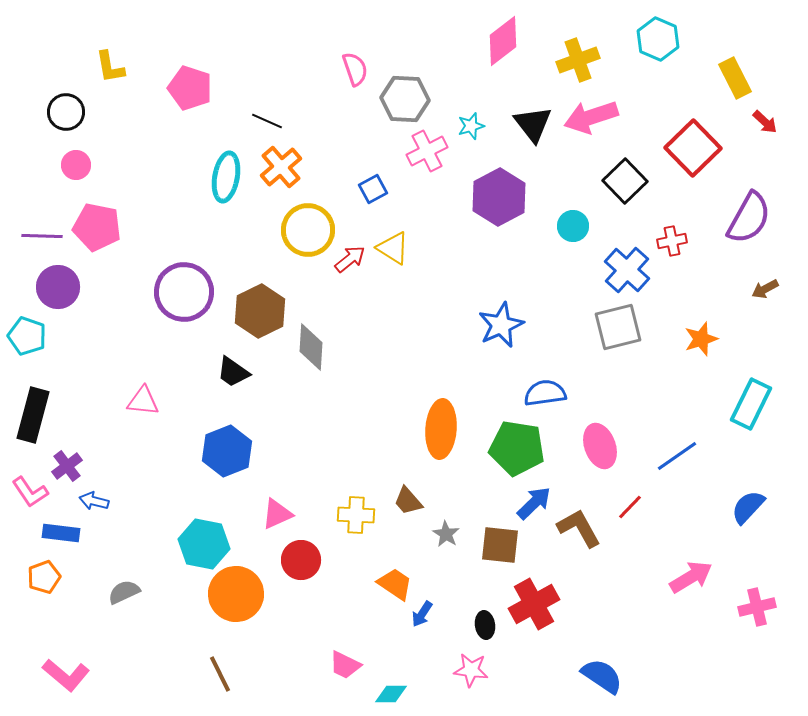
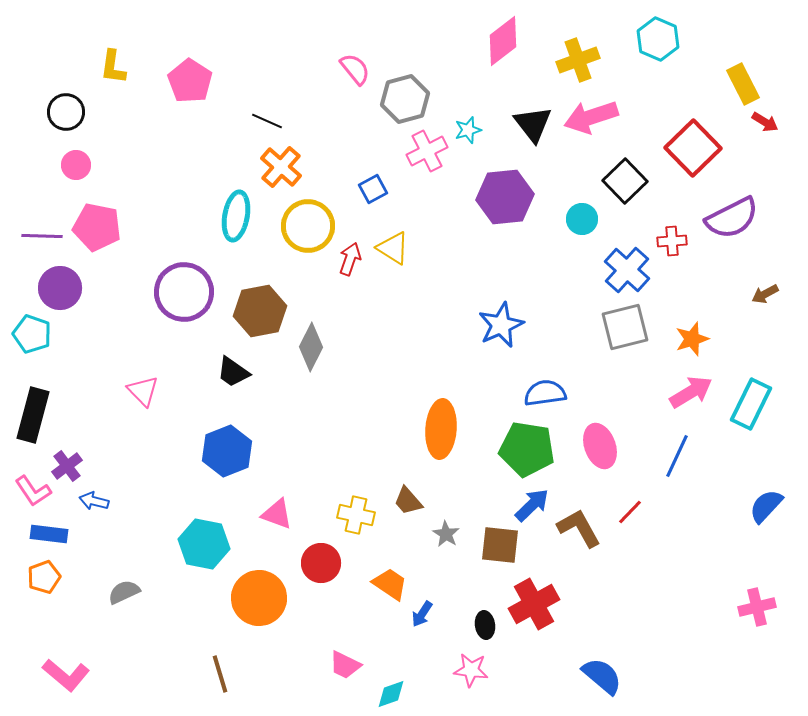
yellow L-shape at (110, 67): moved 3 px right; rotated 18 degrees clockwise
pink semicircle at (355, 69): rotated 20 degrees counterclockwise
yellow rectangle at (735, 78): moved 8 px right, 6 px down
pink pentagon at (190, 88): moved 7 px up; rotated 15 degrees clockwise
gray hexagon at (405, 99): rotated 18 degrees counterclockwise
red arrow at (765, 122): rotated 12 degrees counterclockwise
cyan star at (471, 126): moved 3 px left, 4 px down
orange cross at (281, 167): rotated 9 degrees counterclockwise
cyan ellipse at (226, 177): moved 10 px right, 39 px down
purple hexagon at (499, 197): moved 6 px right; rotated 22 degrees clockwise
purple semicircle at (749, 218): moved 17 px left; rotated 34 degrees clockwise
cyan circle at (573, 226): moved 9 px right, 7 px up
yellow circle at (308, 230): moved 4 px up
red cross at (672, 241): rotated 8 degrees clockwise
red arrow at (350, 259): rotated 32 degrees counterclockwise
purple circle at (58, 287): moved 2 px right, 1 px down
brown arrow at (765, 289): moved 5 px down
brown hexagon at (260, 311): rotated 15 degrees clockwise
gray square at (618, 327): moved 7 px right
cyan pentagon at (27, 336): moved 5 px right, 2 px up
orange star at (701, 339): moved 9 px left
gray diamond at (311, 347): rotated 24 degrees clockwise
pink triangle at (143, 401): moved 10 px up; rotated 40 degrees clockwise
green pentagon at (517, 448): moved 10 px right, 1 px down
blue line at (677, 456): rotated 30 degrees counterclockwise
pink L-shape at (30, 492): moved 3 px right, 1 px up
blue arrow at (534, 503): moved 2 px left, 2 px down
red line at (630, 507): moved 5 px down
blue semicircle at (748, 507): moved 18 px right, 1 px up
pink triangle at (277, 514): rotated 44 degrees clockwise
yellow cross at (356, 515): rotated 9 degrees clockwise
blue rectangle at (61, 533): moved 12 px left, 1 px down
red circle at (301, 560): moved 20 px right, 3 px down
pink arrow at (691, 577): moved 185 px up
orange trapezoid at (395, 584): moved 5 px left
orange circle at (236, 594): moved 23 px right, 4 px down
brown line at (220, 674): rotated 9 degrees clockwise
blue semicircle at (602, 676): rotated 6 degrees clockwise
cyan diamond at (391, 694): rotated 20 degrees counterclockwise
